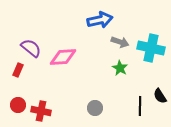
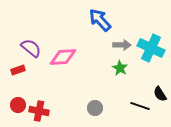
blue arrow: rotated 120 degrees counterclockwise
gray arrow: moved 2 px right, 3 px down; rotated 18 degrees counterclockwise
cyan cross: rotated 12 degrees clockwise
red rectangle: rotated 48 degrees clockwise
black semicircle: moved 2 px up
black line: rotated 72 degrees counterclockwise
red cross: moved 2 px left
